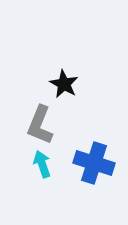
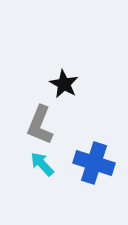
cyan arrow: rotated 24 degrees counterclockwise
